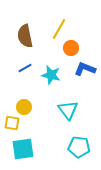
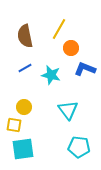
yellow square: moved 2 px right, 2 px down
